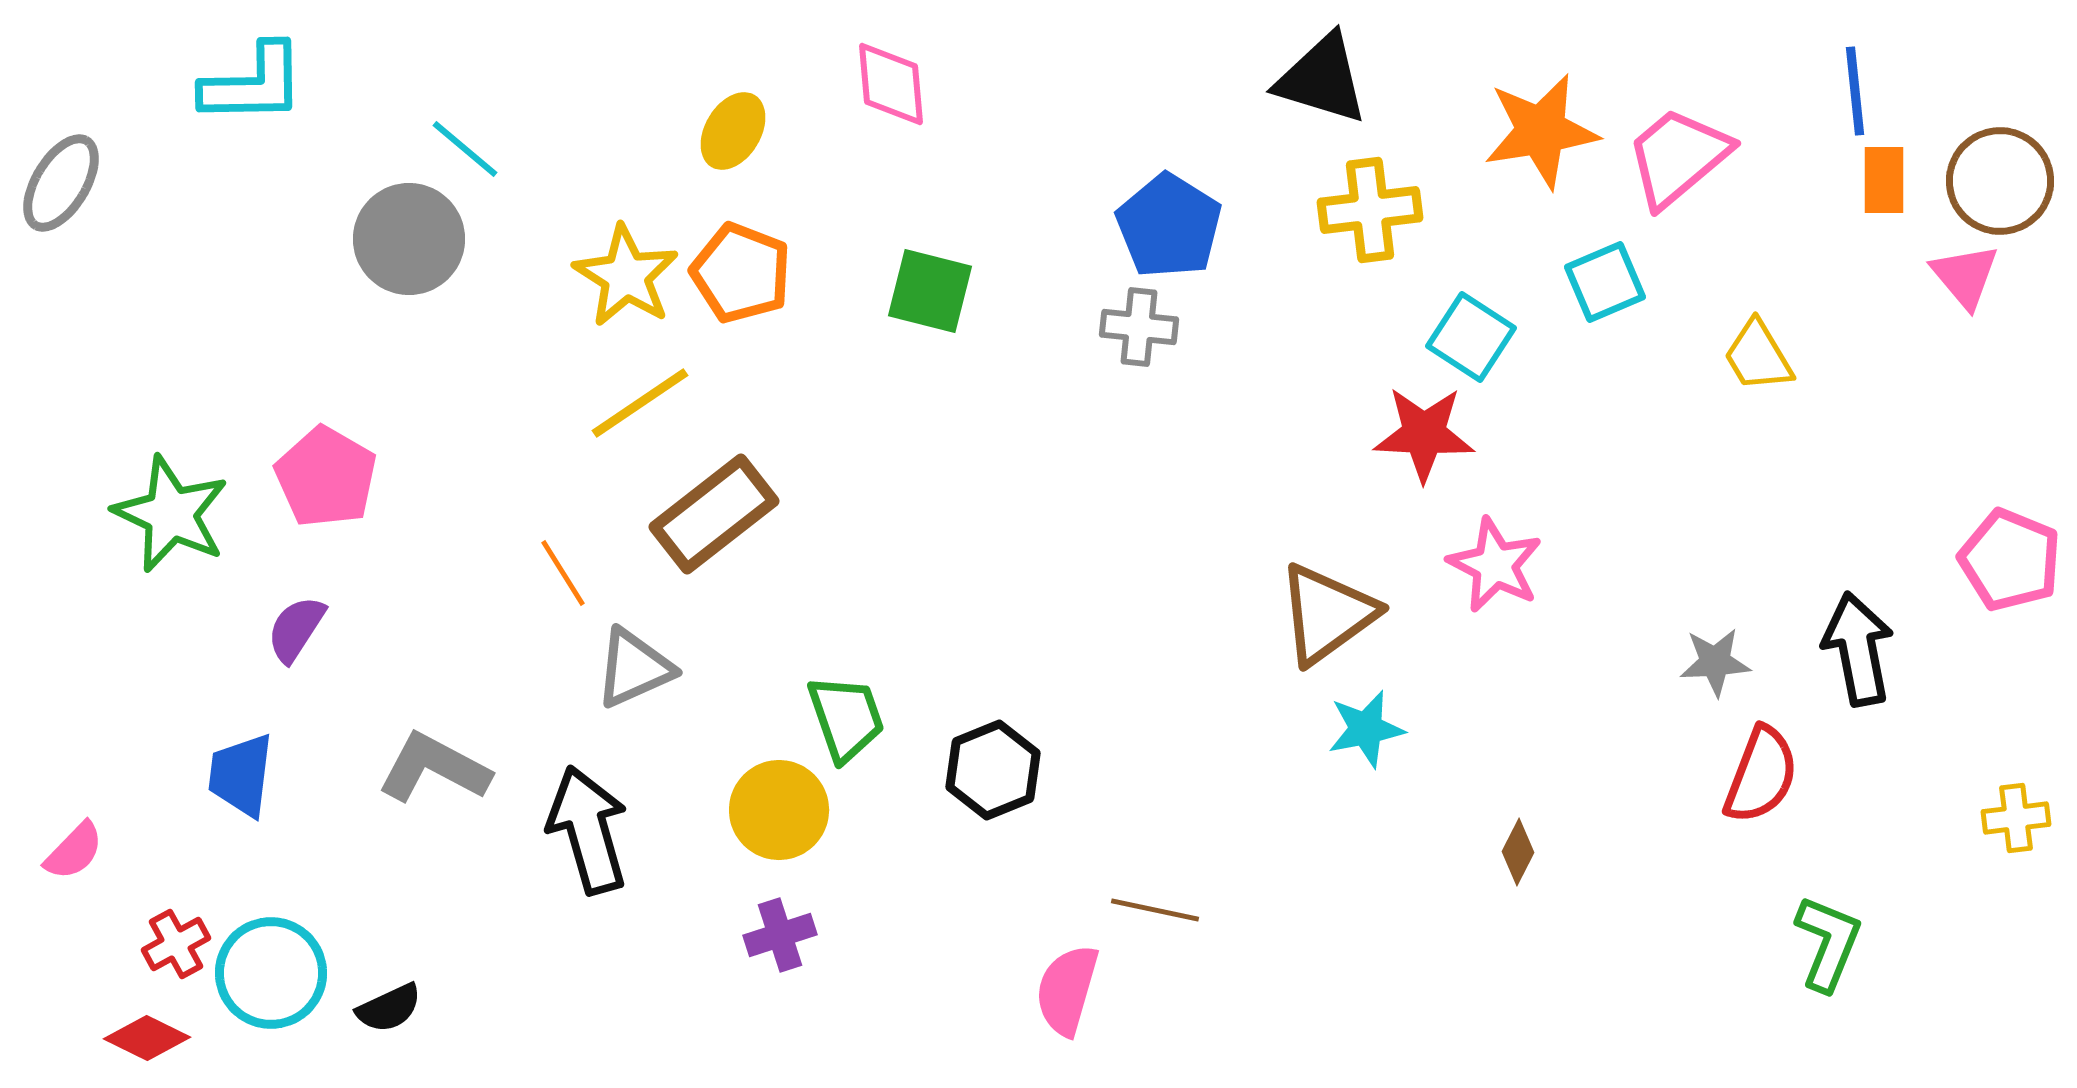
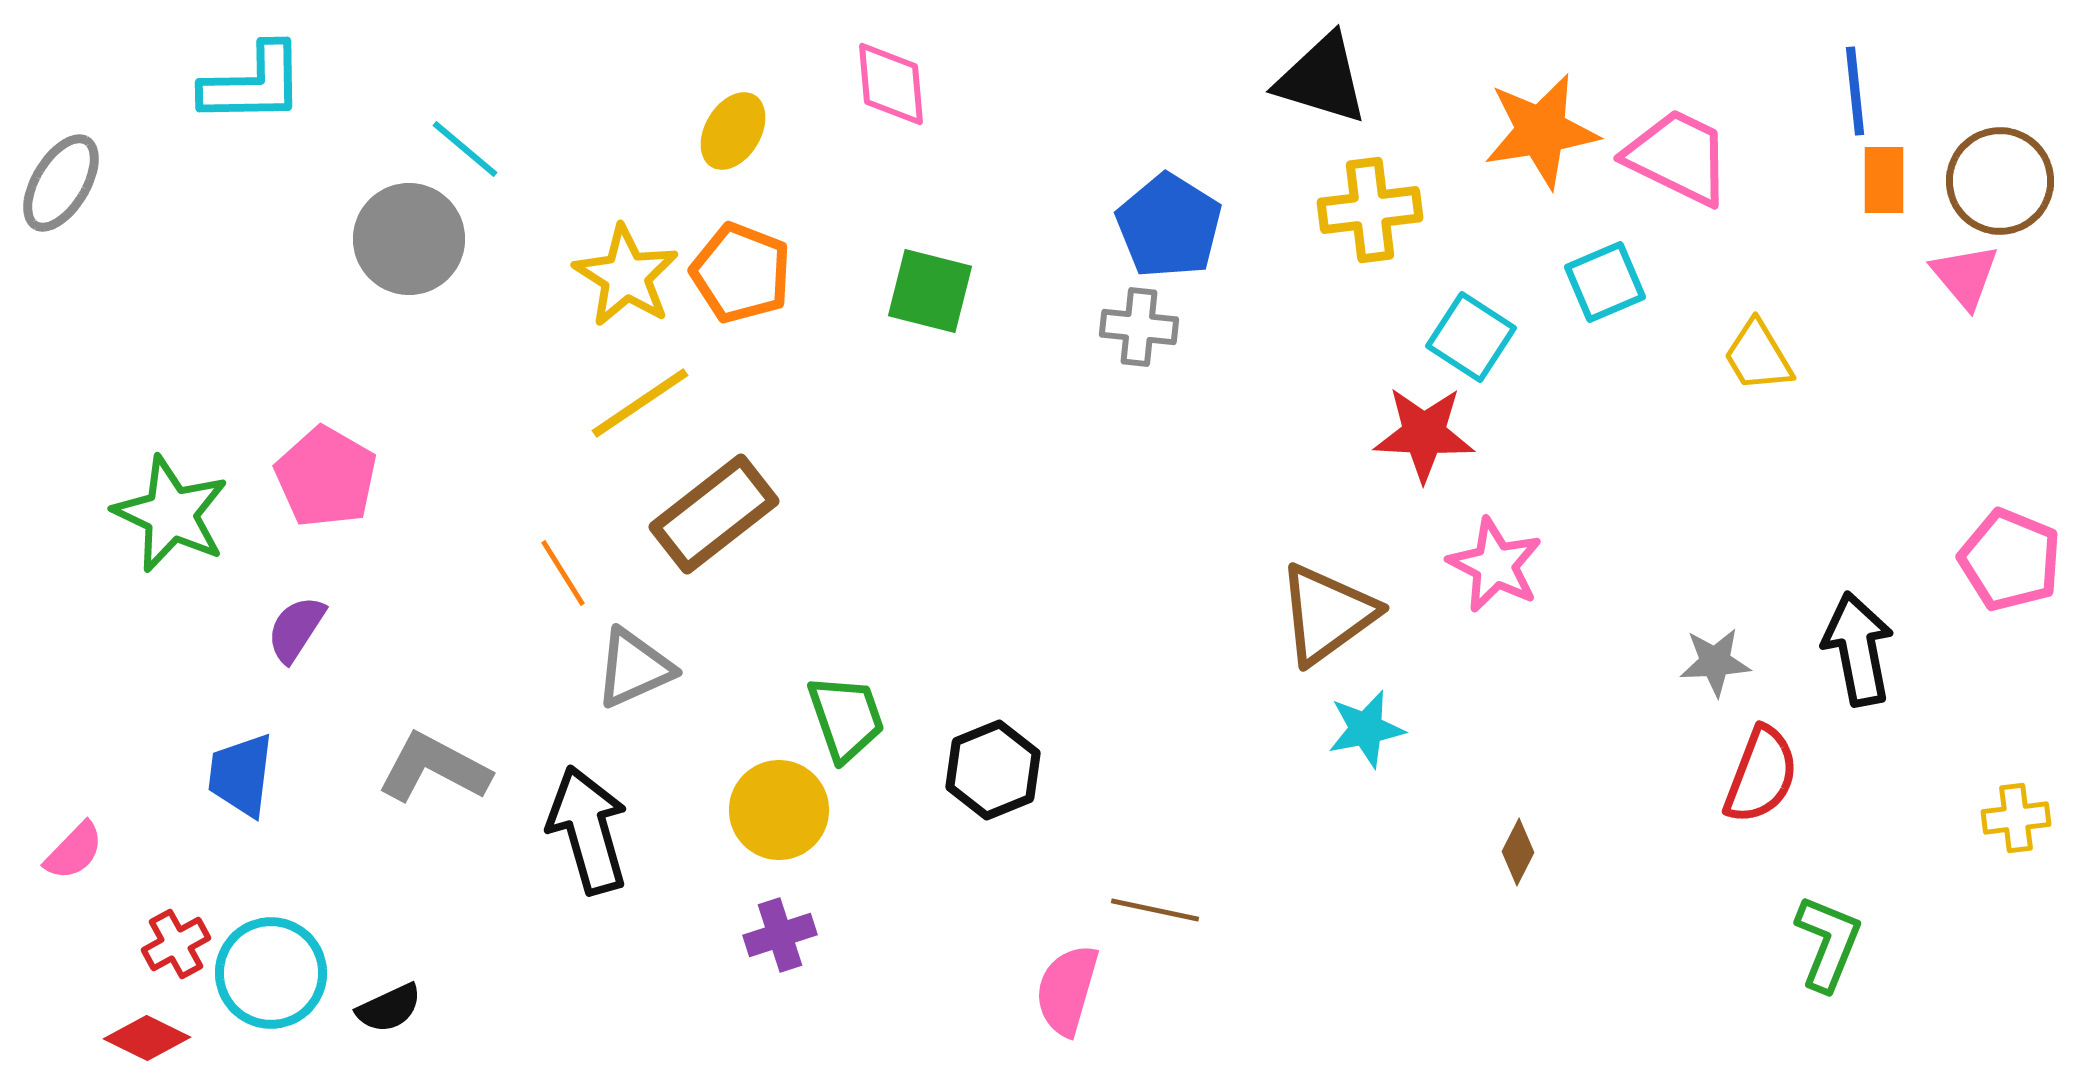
pink trapezoid at (1678, 157): rotated 66 degrees clockwise
